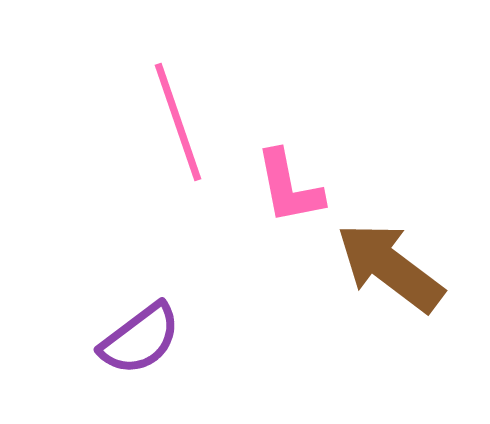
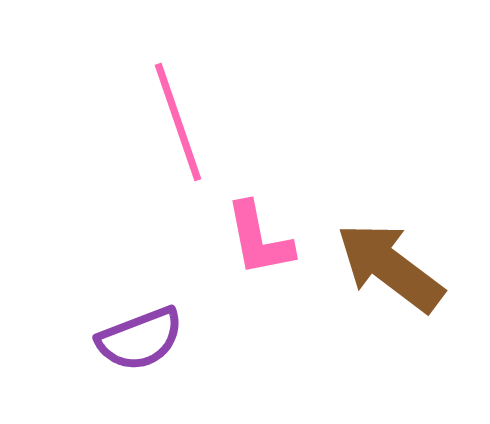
pink L-shape: moved 30 px left, 52 px down
purple semicircle: rotated 16 degrees clockwise
